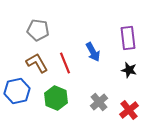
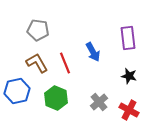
black star: moved 6 px down
red cross: rotated 24 degrees counterclockwise
